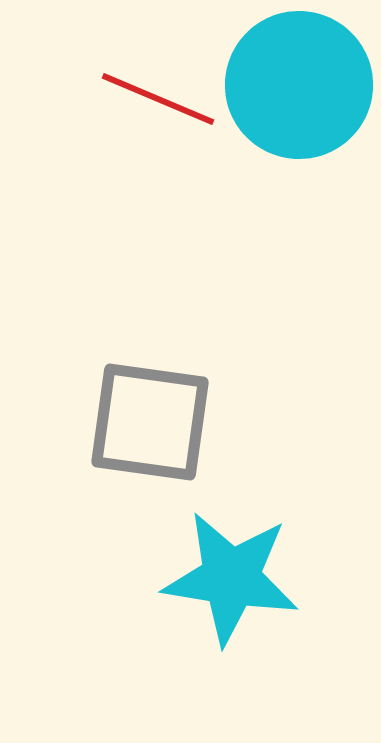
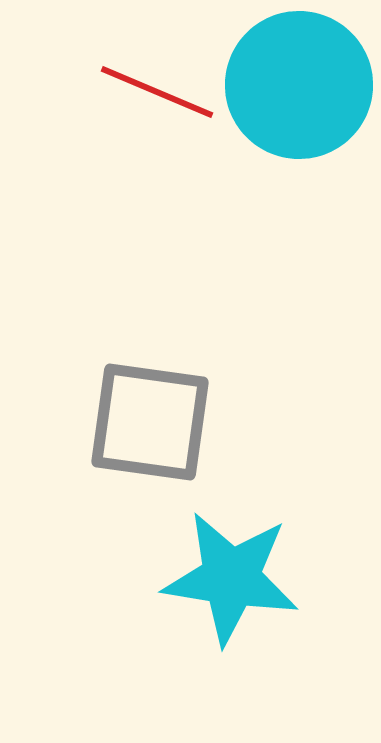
red line: moved 1 px left, 7 px up
